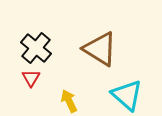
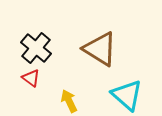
red triangle: rotated 24 degrees counterclockwise
